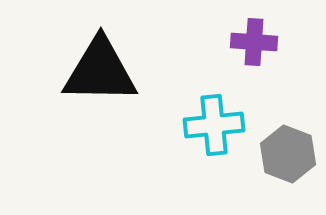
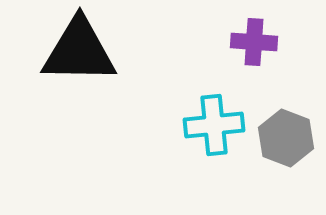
black triangle: moved 21 px left, 20 px up
gray hexagon: moved 2 px left, 16 px up
